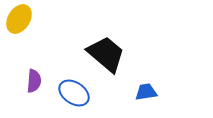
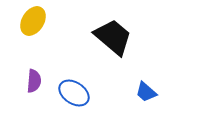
yellow ellipse: moved 14 px right, 2 px down
black trapezoid: moved 7 px right, 17 px up
blue trapezoid: rotated 130 degrees counterclockwise
